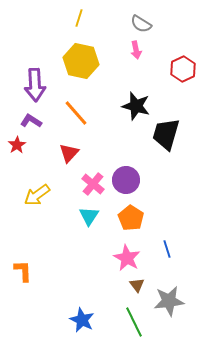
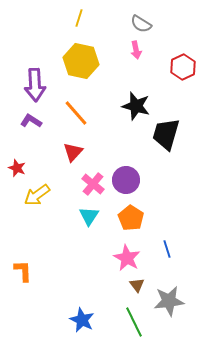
red hexagon: moved 2 px up
red star: moved 23 px down; rotated 18 degrees counterclockwise
red triangle: moved 4 px right, 1 px up
